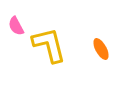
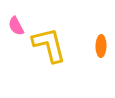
orange ellipse: moved 3 px up; rotated 30 degrees clockwise
